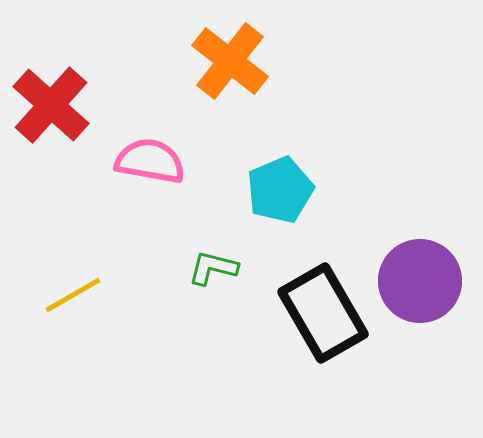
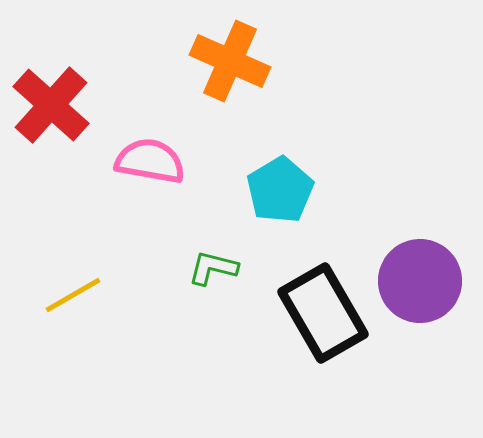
orange cross: rotated 14 degrees counterclockwise
cyan pentagon: rotated 8 degrees counterclockwise
